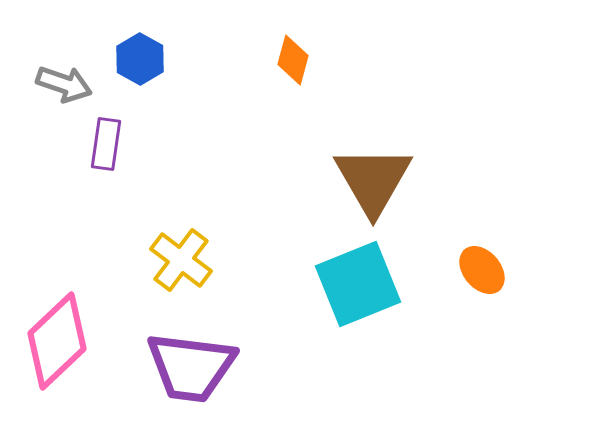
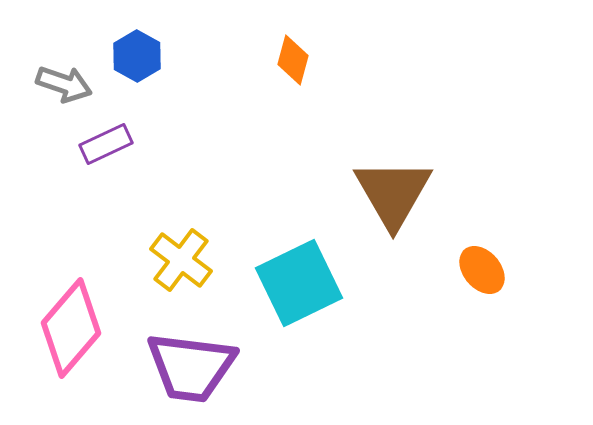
blue hexagon: moved 3 px left, 3 px up
purple rectangle: rotated 57 degrees clockwise
brown triangle: moved 20 px right, 13 px down
cyan square: moved 59 px left, 1 px up; rotated 4 degrees counterclockwise
pink diamond: moved 14 px right, 13 px up; rotated 6 degrees counterclockwise
